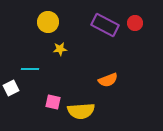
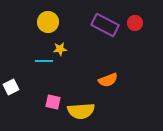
cyan line: moved 14 px right, 8 px up
white square: moved 1 px up
